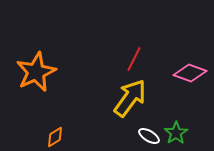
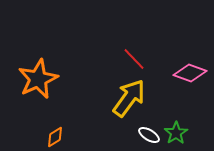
red line: rotated 70 degrees counterclockwise
orange star: moved 2 px right, 7 px down
yellow arrow: moved 1 px left
white ellipse: moved 1 px up
